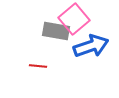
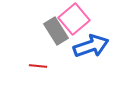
gray rectangle: rotated 48 degrees clockwise
